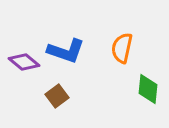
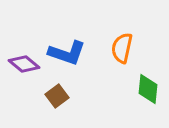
blue L-shape: moved 1 px right, 2 px down
purple diamond: moved 2 px down
